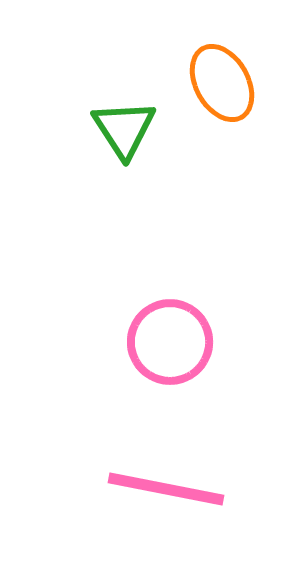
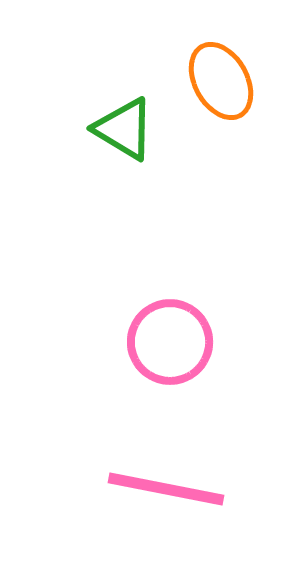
orange ellipse: moved 1 px left, 2 px up
green triangle: rotated 26 degrees counterclockwise
